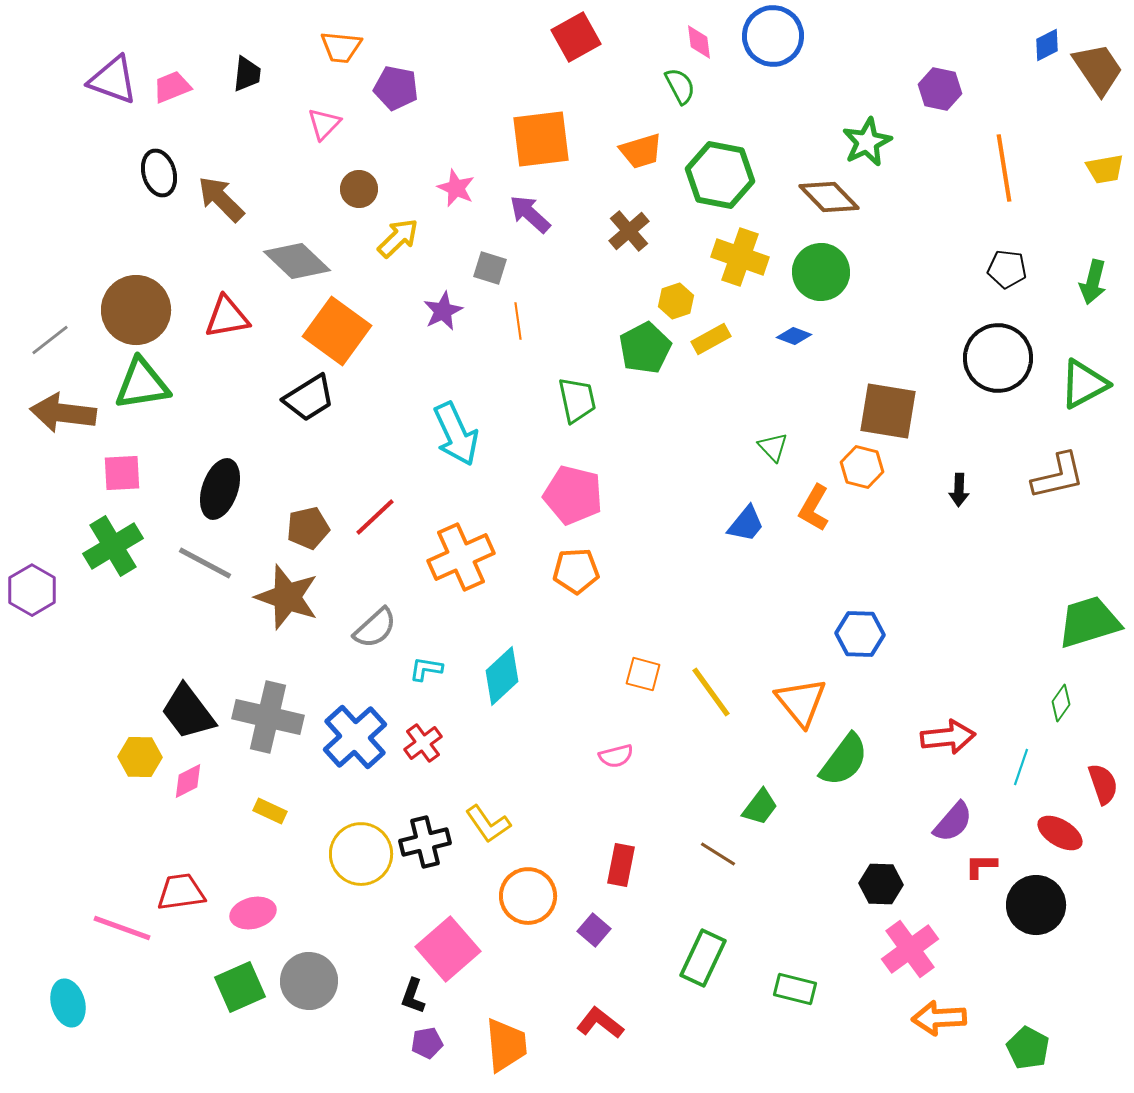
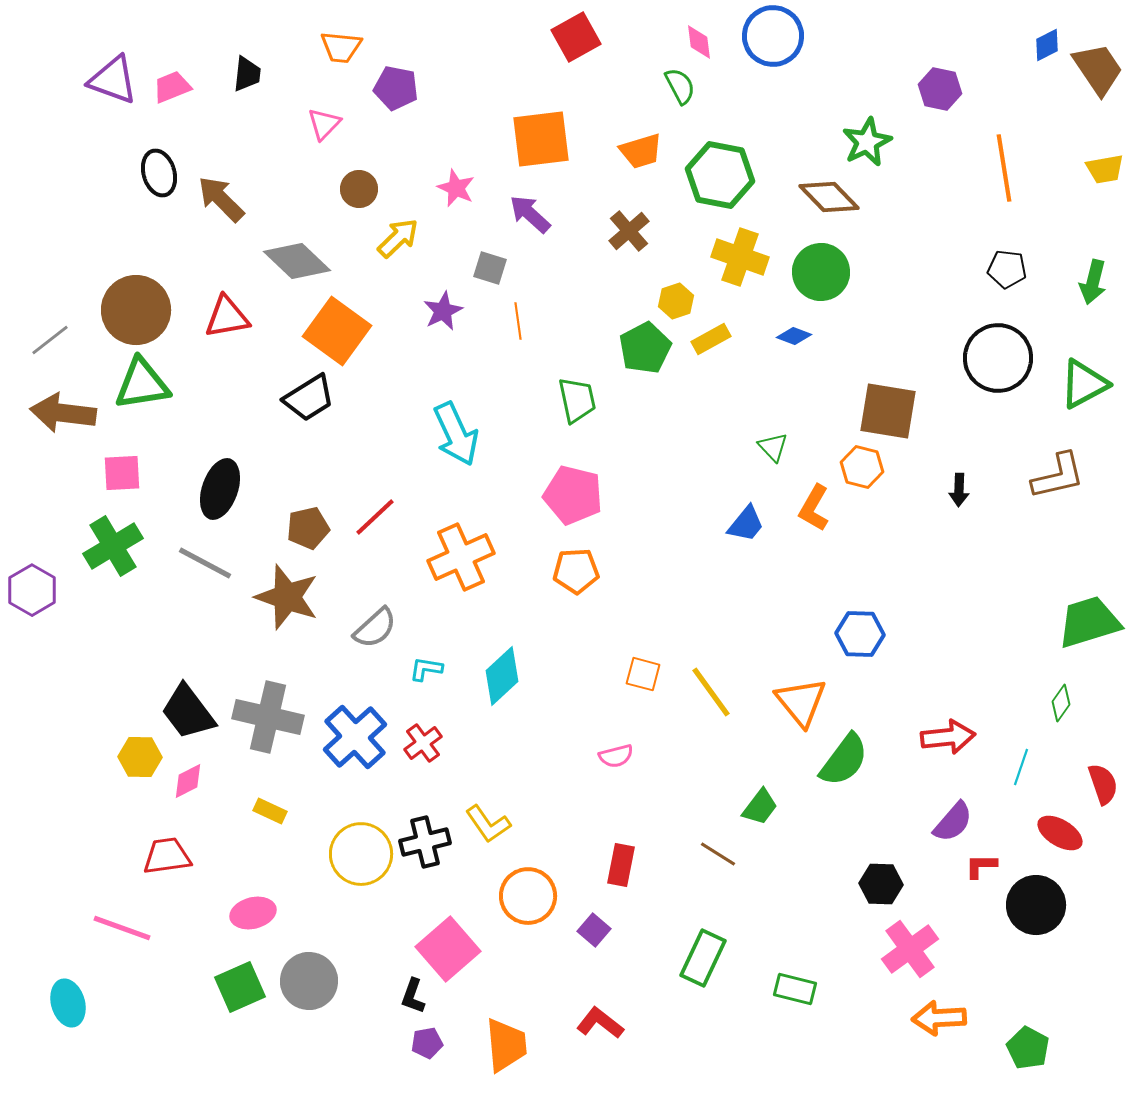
red trapezoid at (181, 892): moved 14 px left, 36 px up
